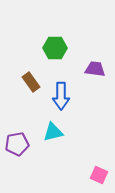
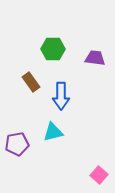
green hexagon: moved 2 px left, 1 px down
purple trapezoid: moved 11 px up
pink square: rotated 18 degrees clockwise
